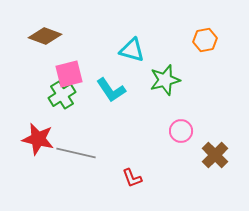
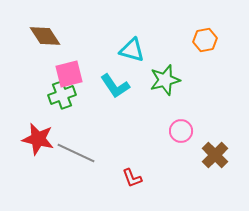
brown diamond: rotated 36 degrees clockwise
cyan L-shape: moved 4 px right, 4 px up
green cross: rotated 12 degrees clockwise
gray line: rotated 12 degrees clockwise
